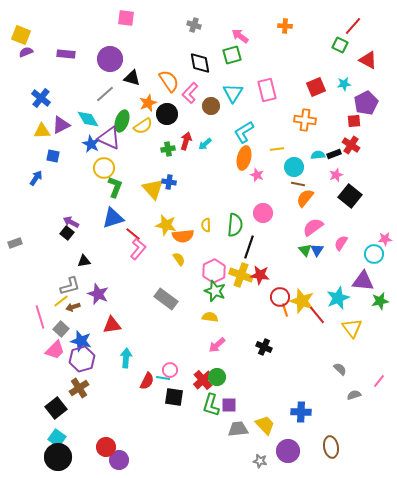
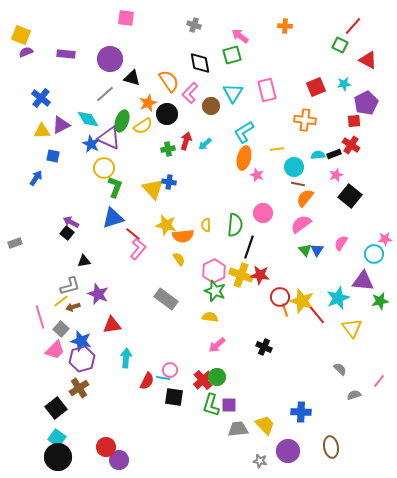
pink semicircle at (313, 227): moved 12 px left, 3 px up
